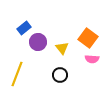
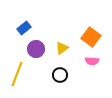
orange square: moved 3 px right, 1 px up
purple circle: moved 2 px left, 7 px down
yellow triangle: rotated 32 degrees clockwise
pink semicircle: moved 2 px down
